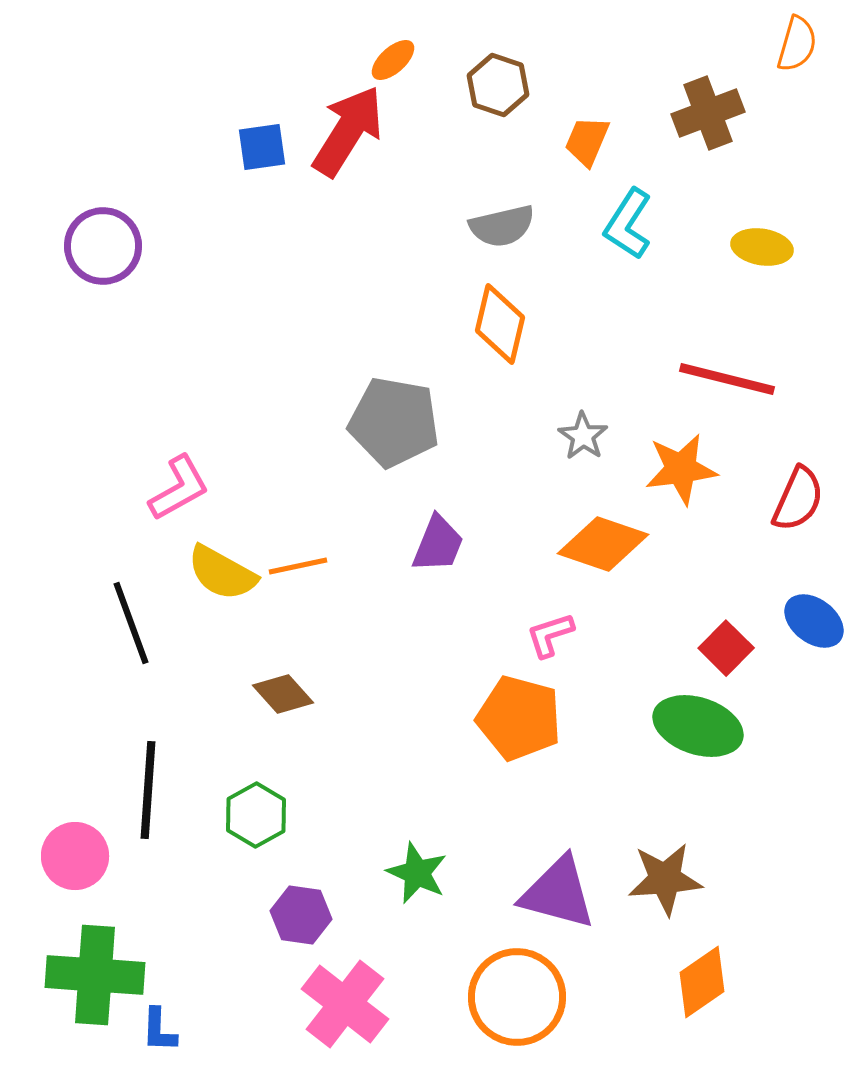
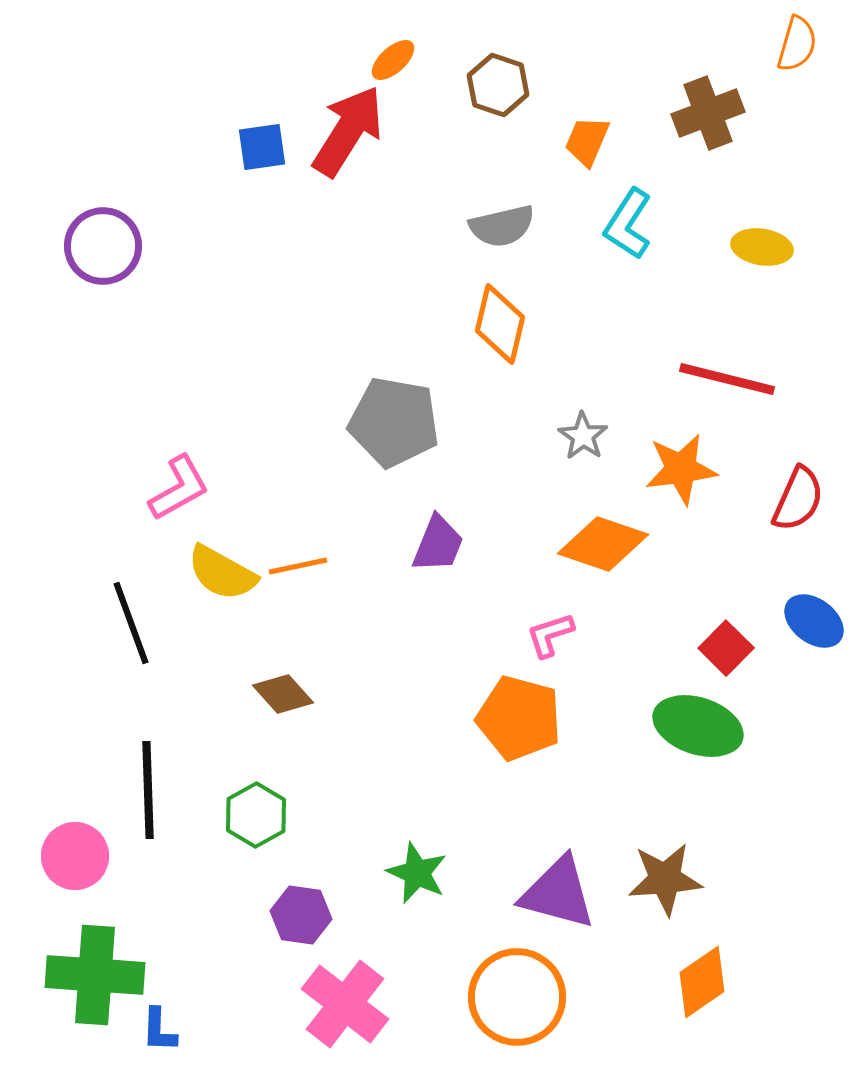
black line at (148, 790): rotated 6 degrees counterclockwise
